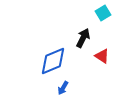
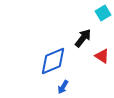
black arrow: rotated 12 degrees clockwise
blue arrow: moved 1 px up
